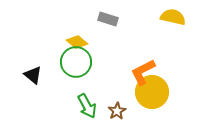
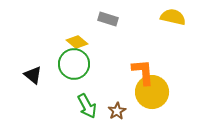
green circle: moved 2 px left, 2 px down
orange L-shape: rotated 112 degrees clockwise
